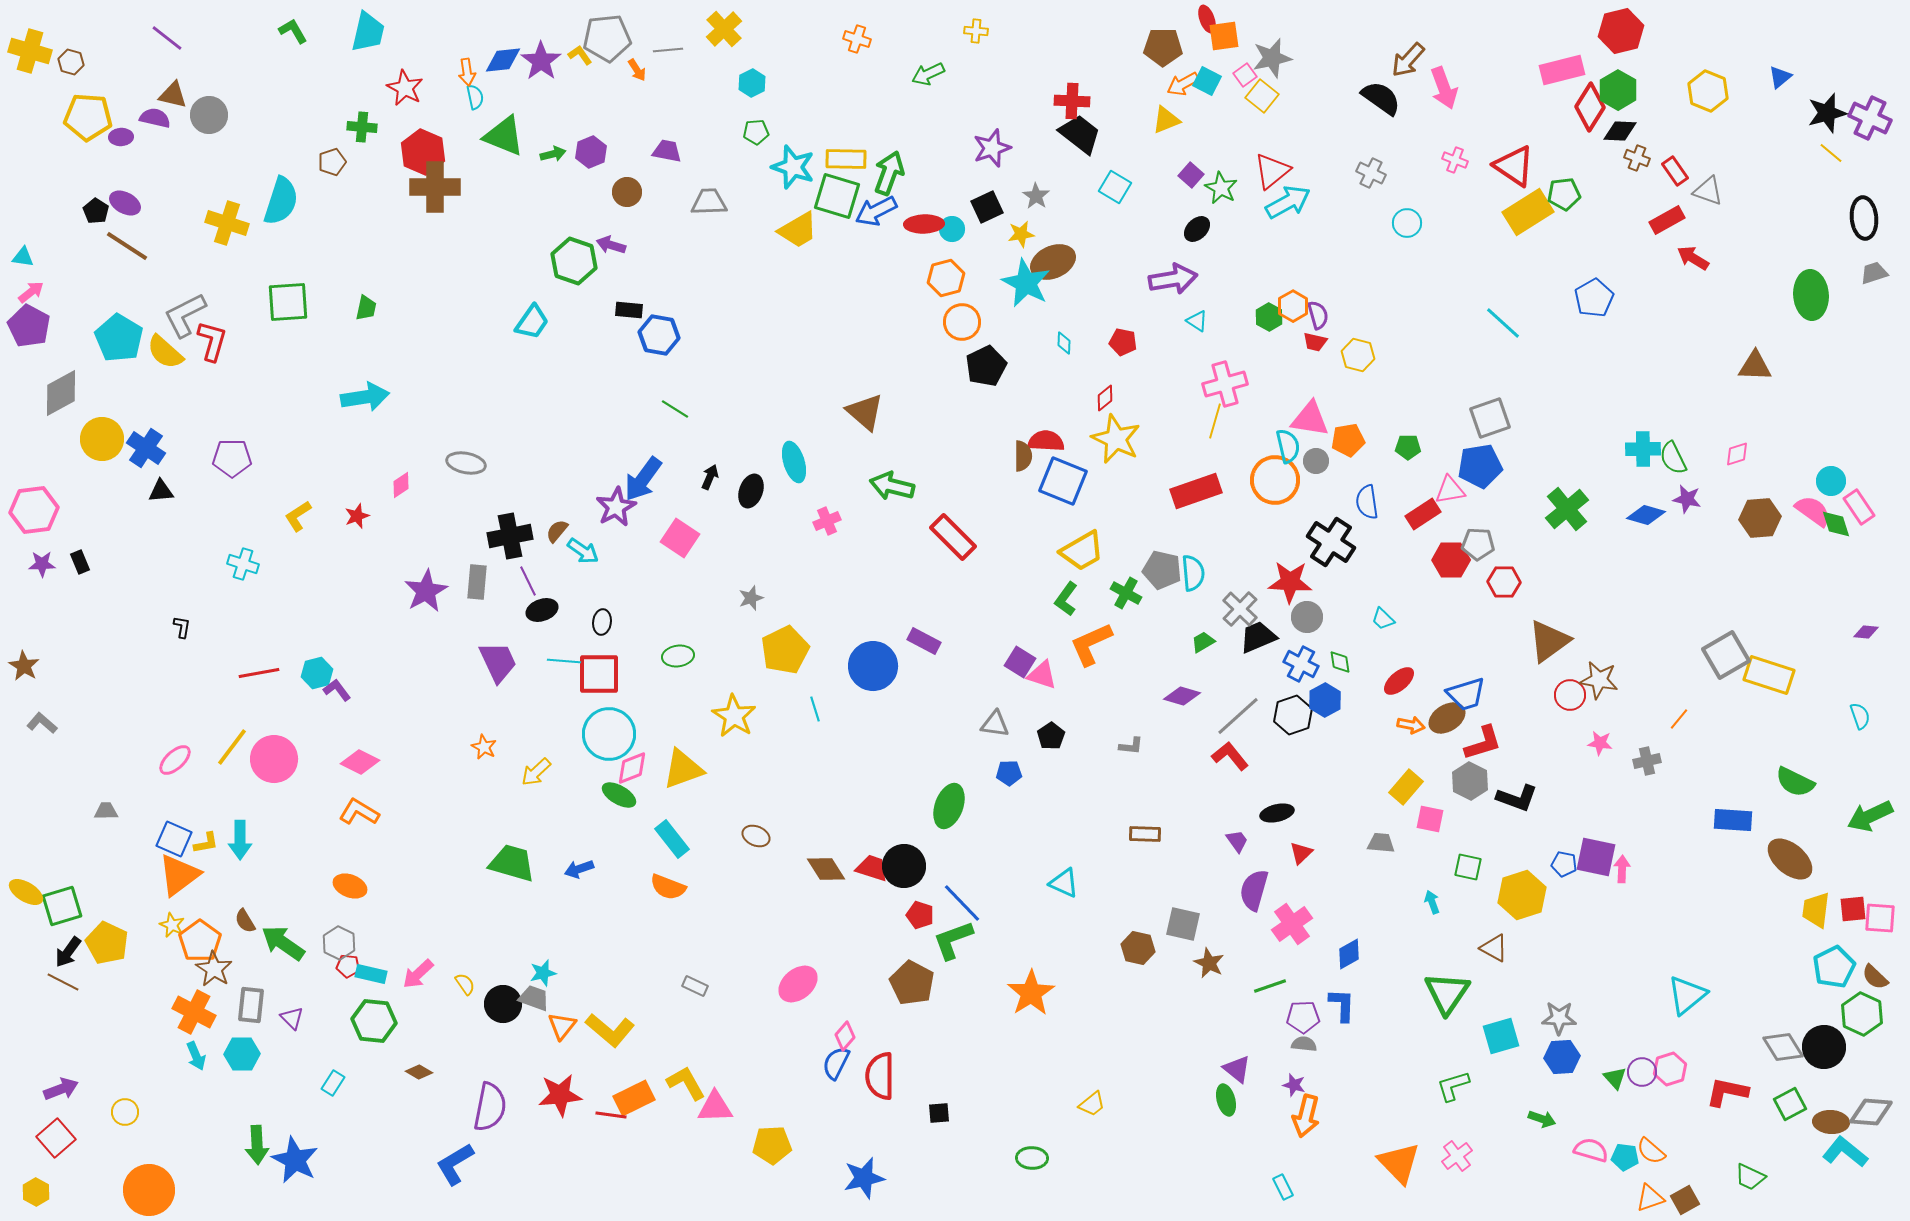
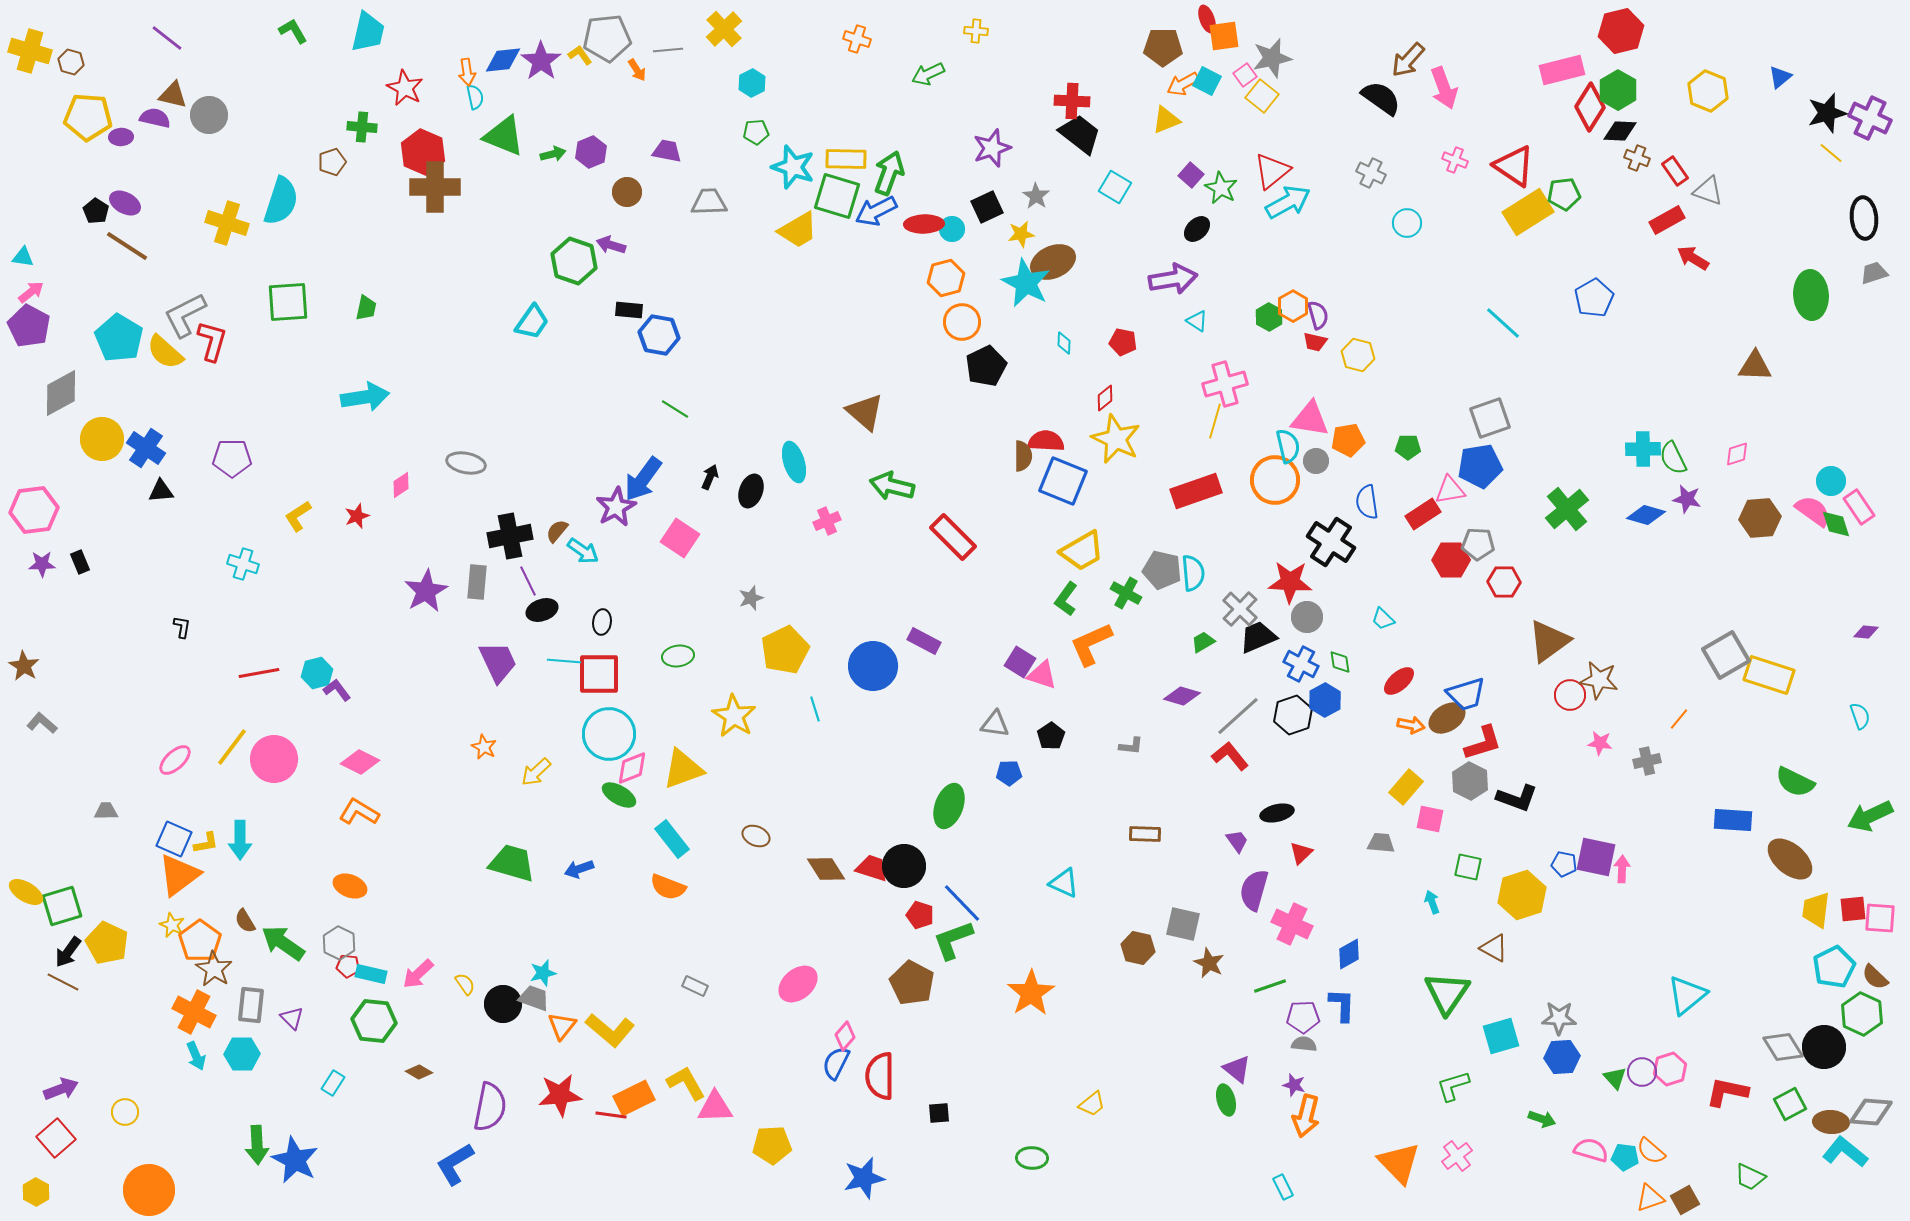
pink cross at (1292, 924): rotated 30 degrees counterclockwise
